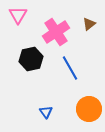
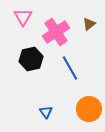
pink triangle: moved 5 px right, 2 px down
